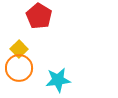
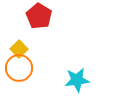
cyan star: moved 19 px right
